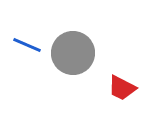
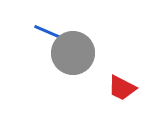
blue line: moved 21 px right, 13 px up
